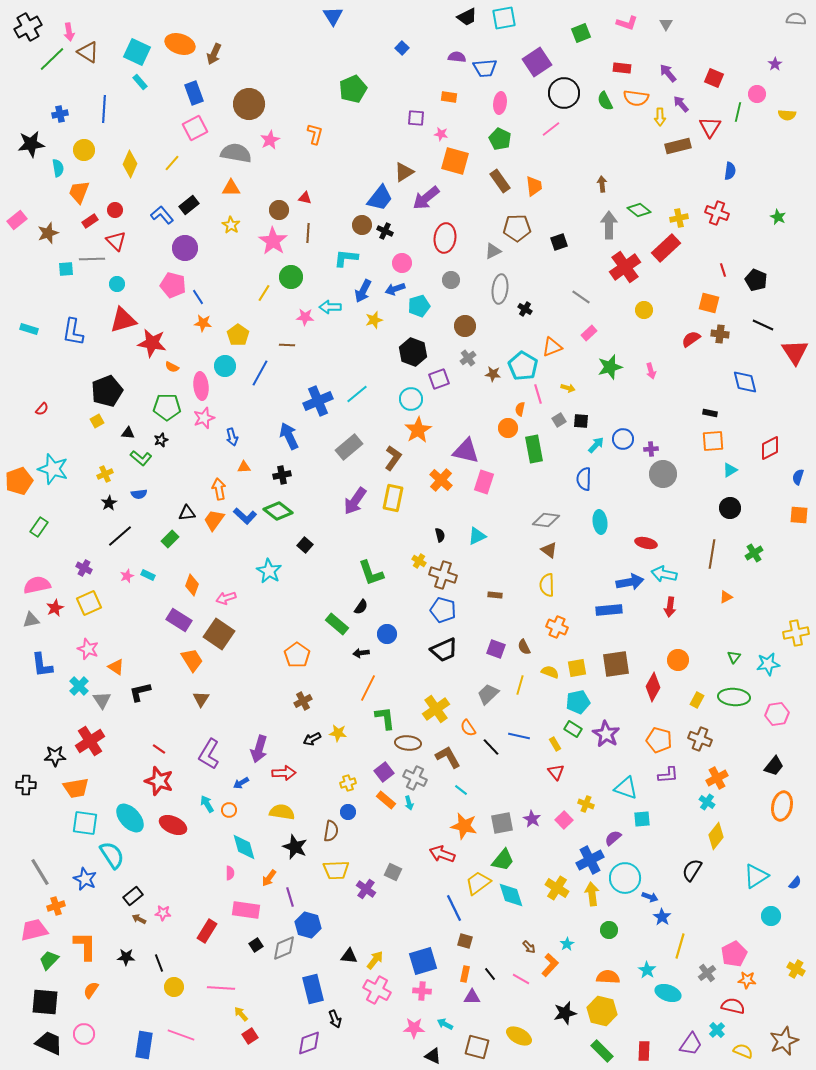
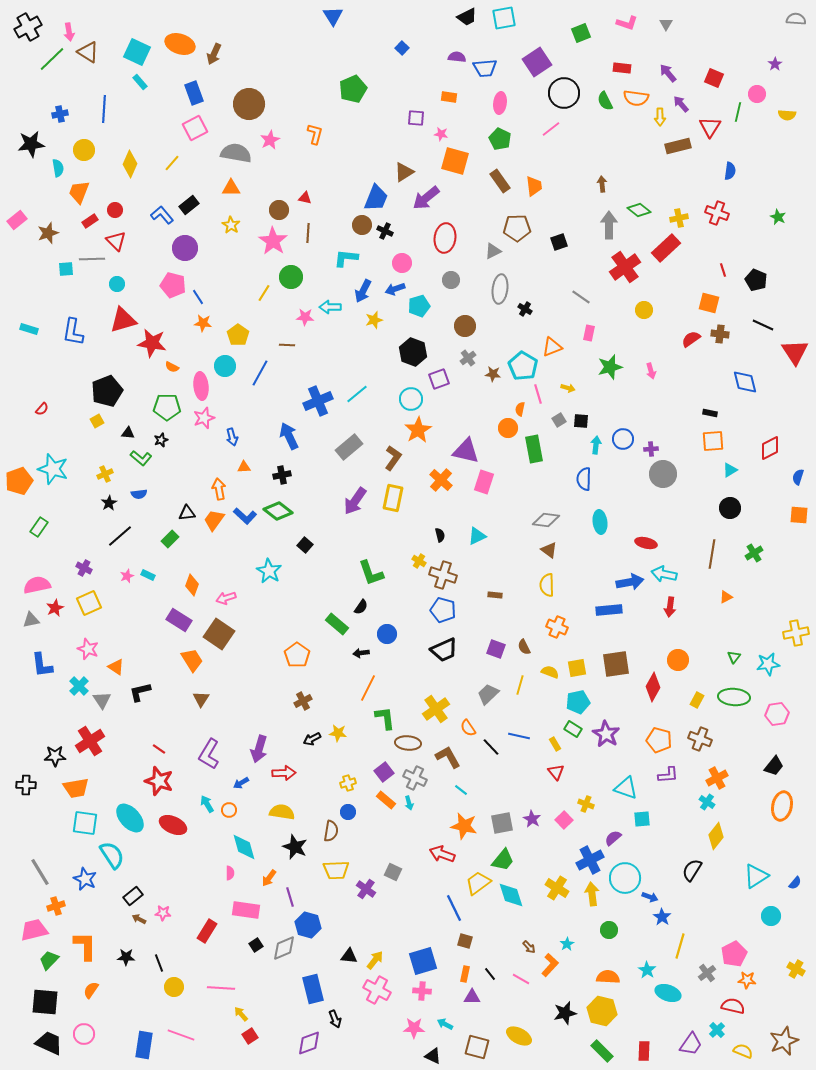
blue trapezoid at (380, 198): moved 4 px left; rotated 16 degrees counterclockwise
pink rectangle at (589, 333): rotated 35 degrees counterclockwise
cyan arrow at (596, 445): rotated 36 degrees counterclockwise
